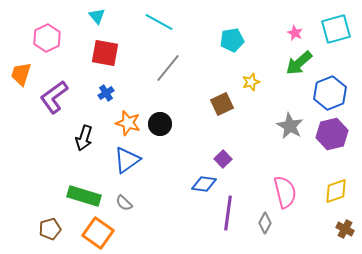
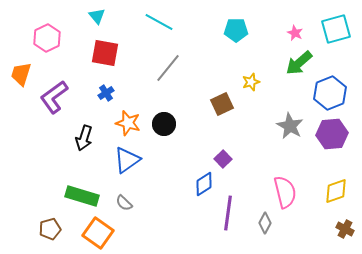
cyan pentagon: moved 4 px right, 10 px up; rotated 10 degrees clockwise
black circle: moved 4 px right
purple hexagon: rotated 8 degrees clockwise
blue diamond: rotated 40 degrees counterclockwise
green rectangle: moved 2 px left
